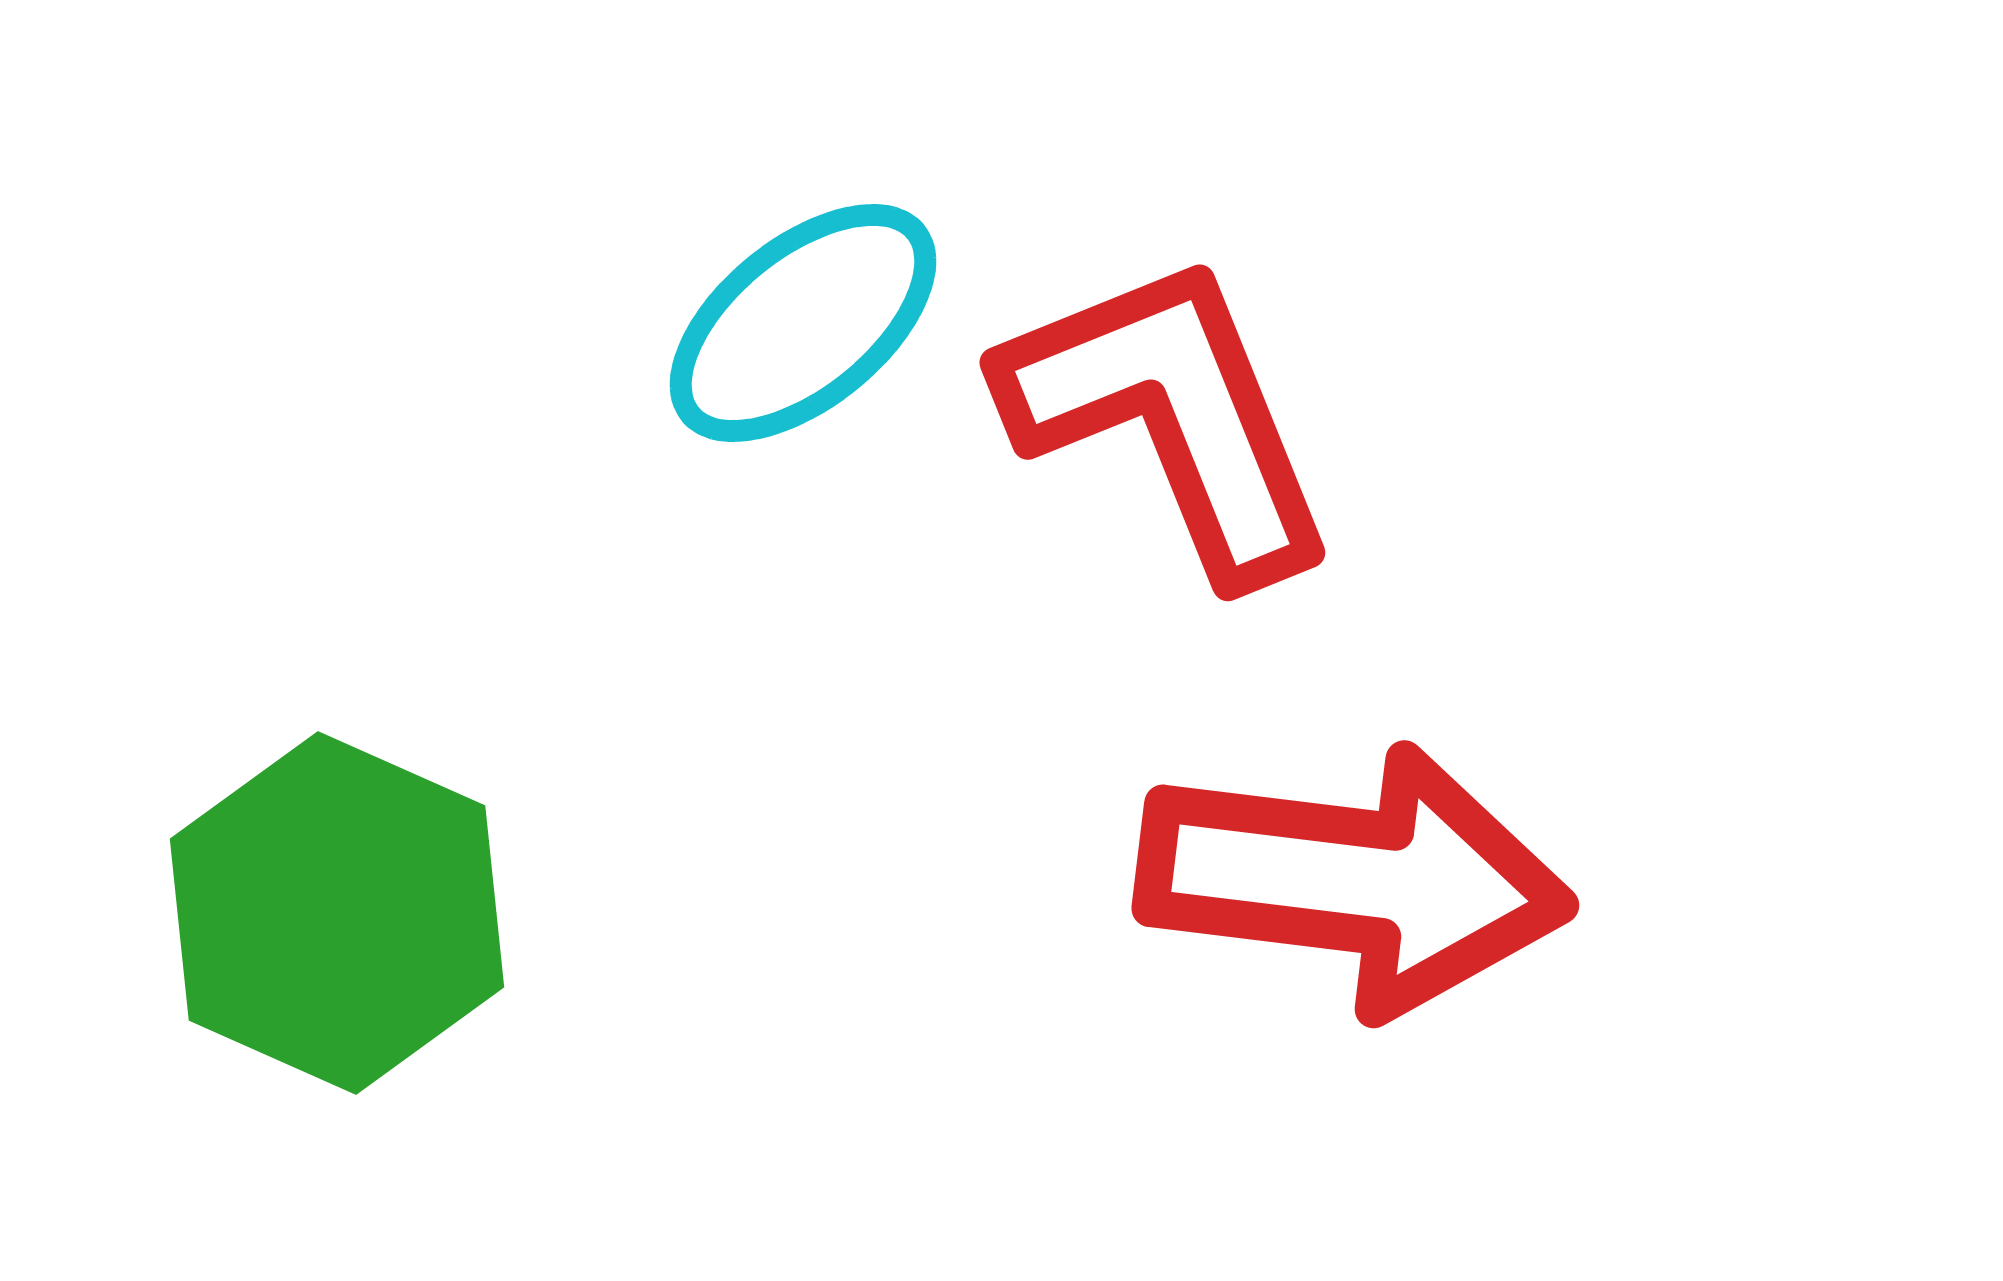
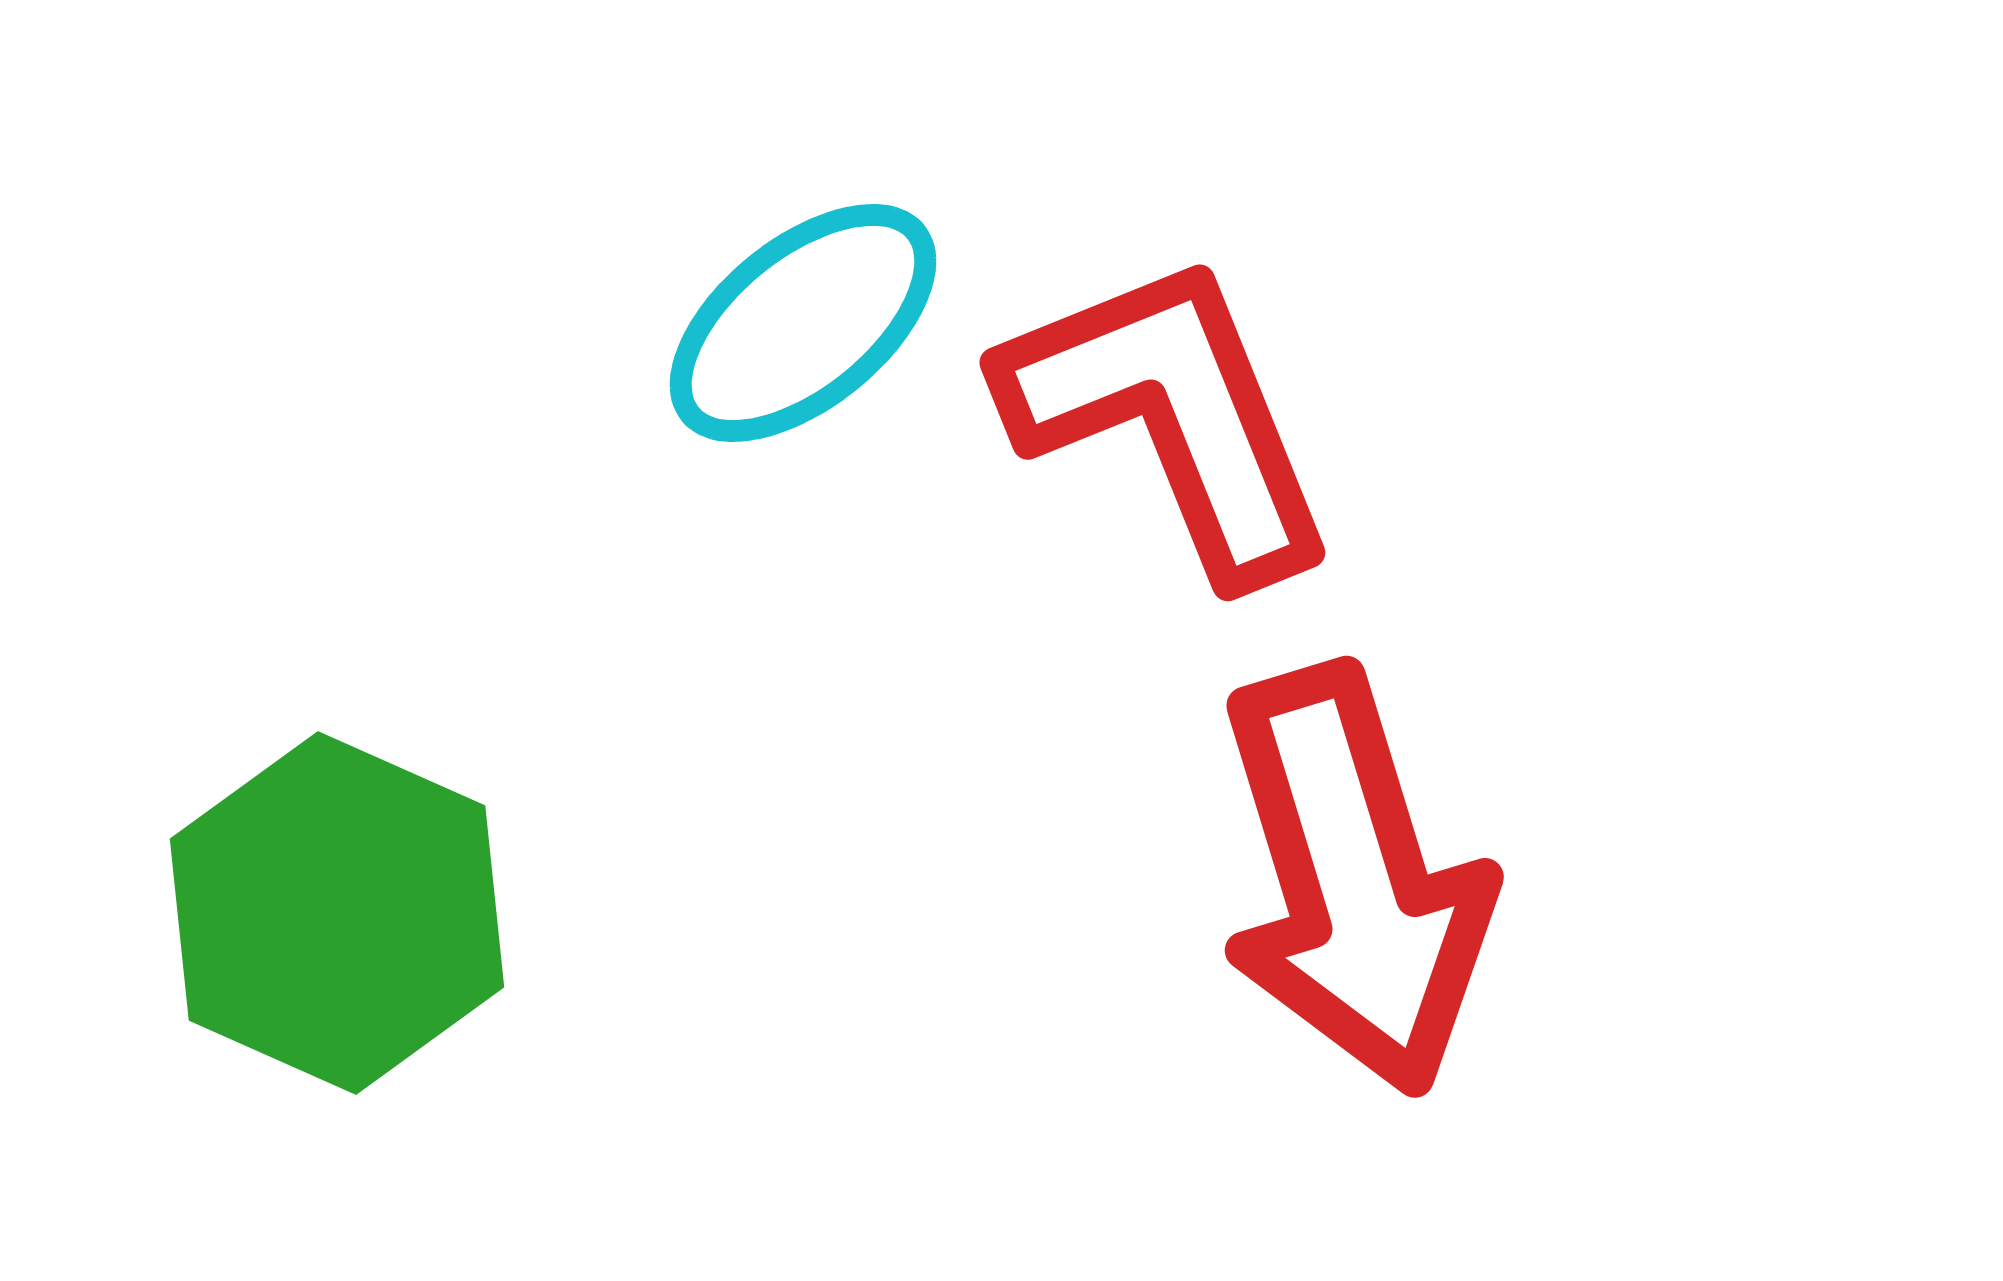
red arrow: rotated 66 degrees clockwise
